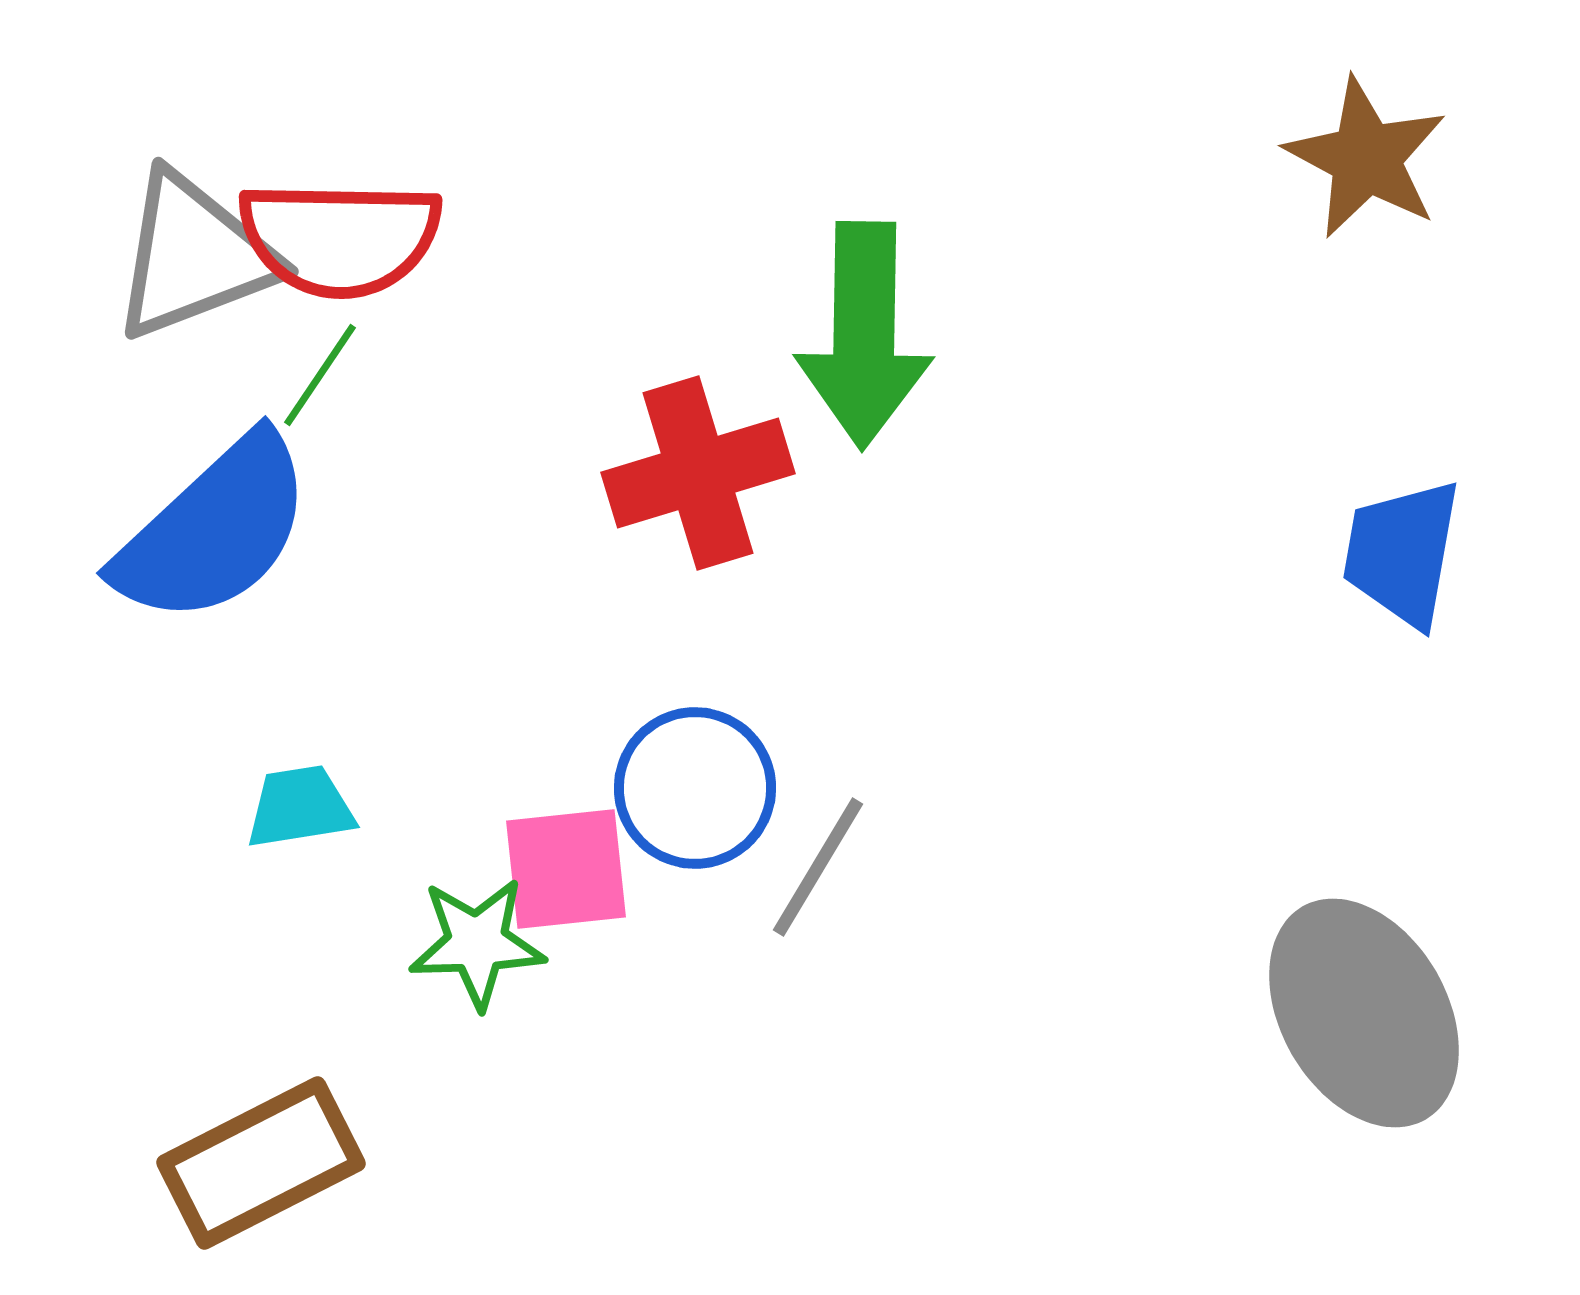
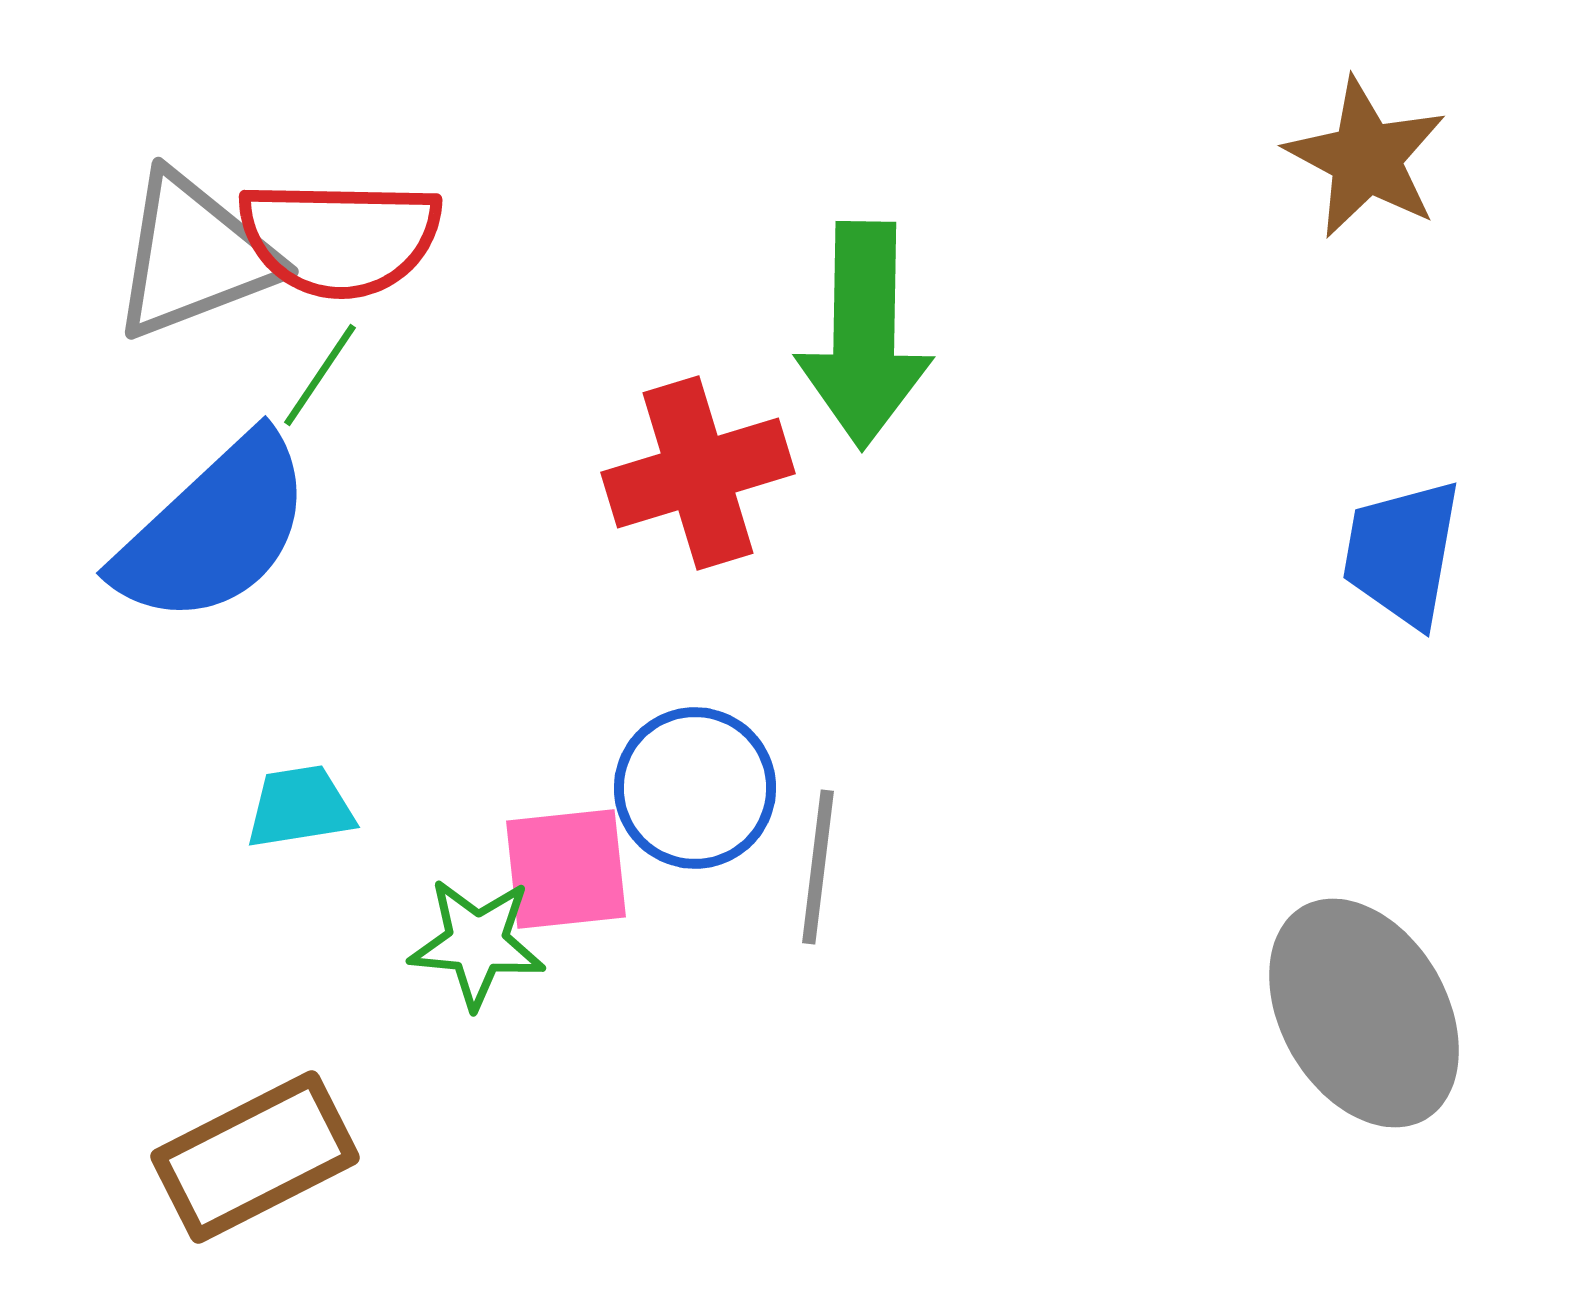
gray line: rotated 24 degrees counterclockwise
green star: rotated 7 degrees clockwise
brown rectangle: moved 6 px left, 6 px up
